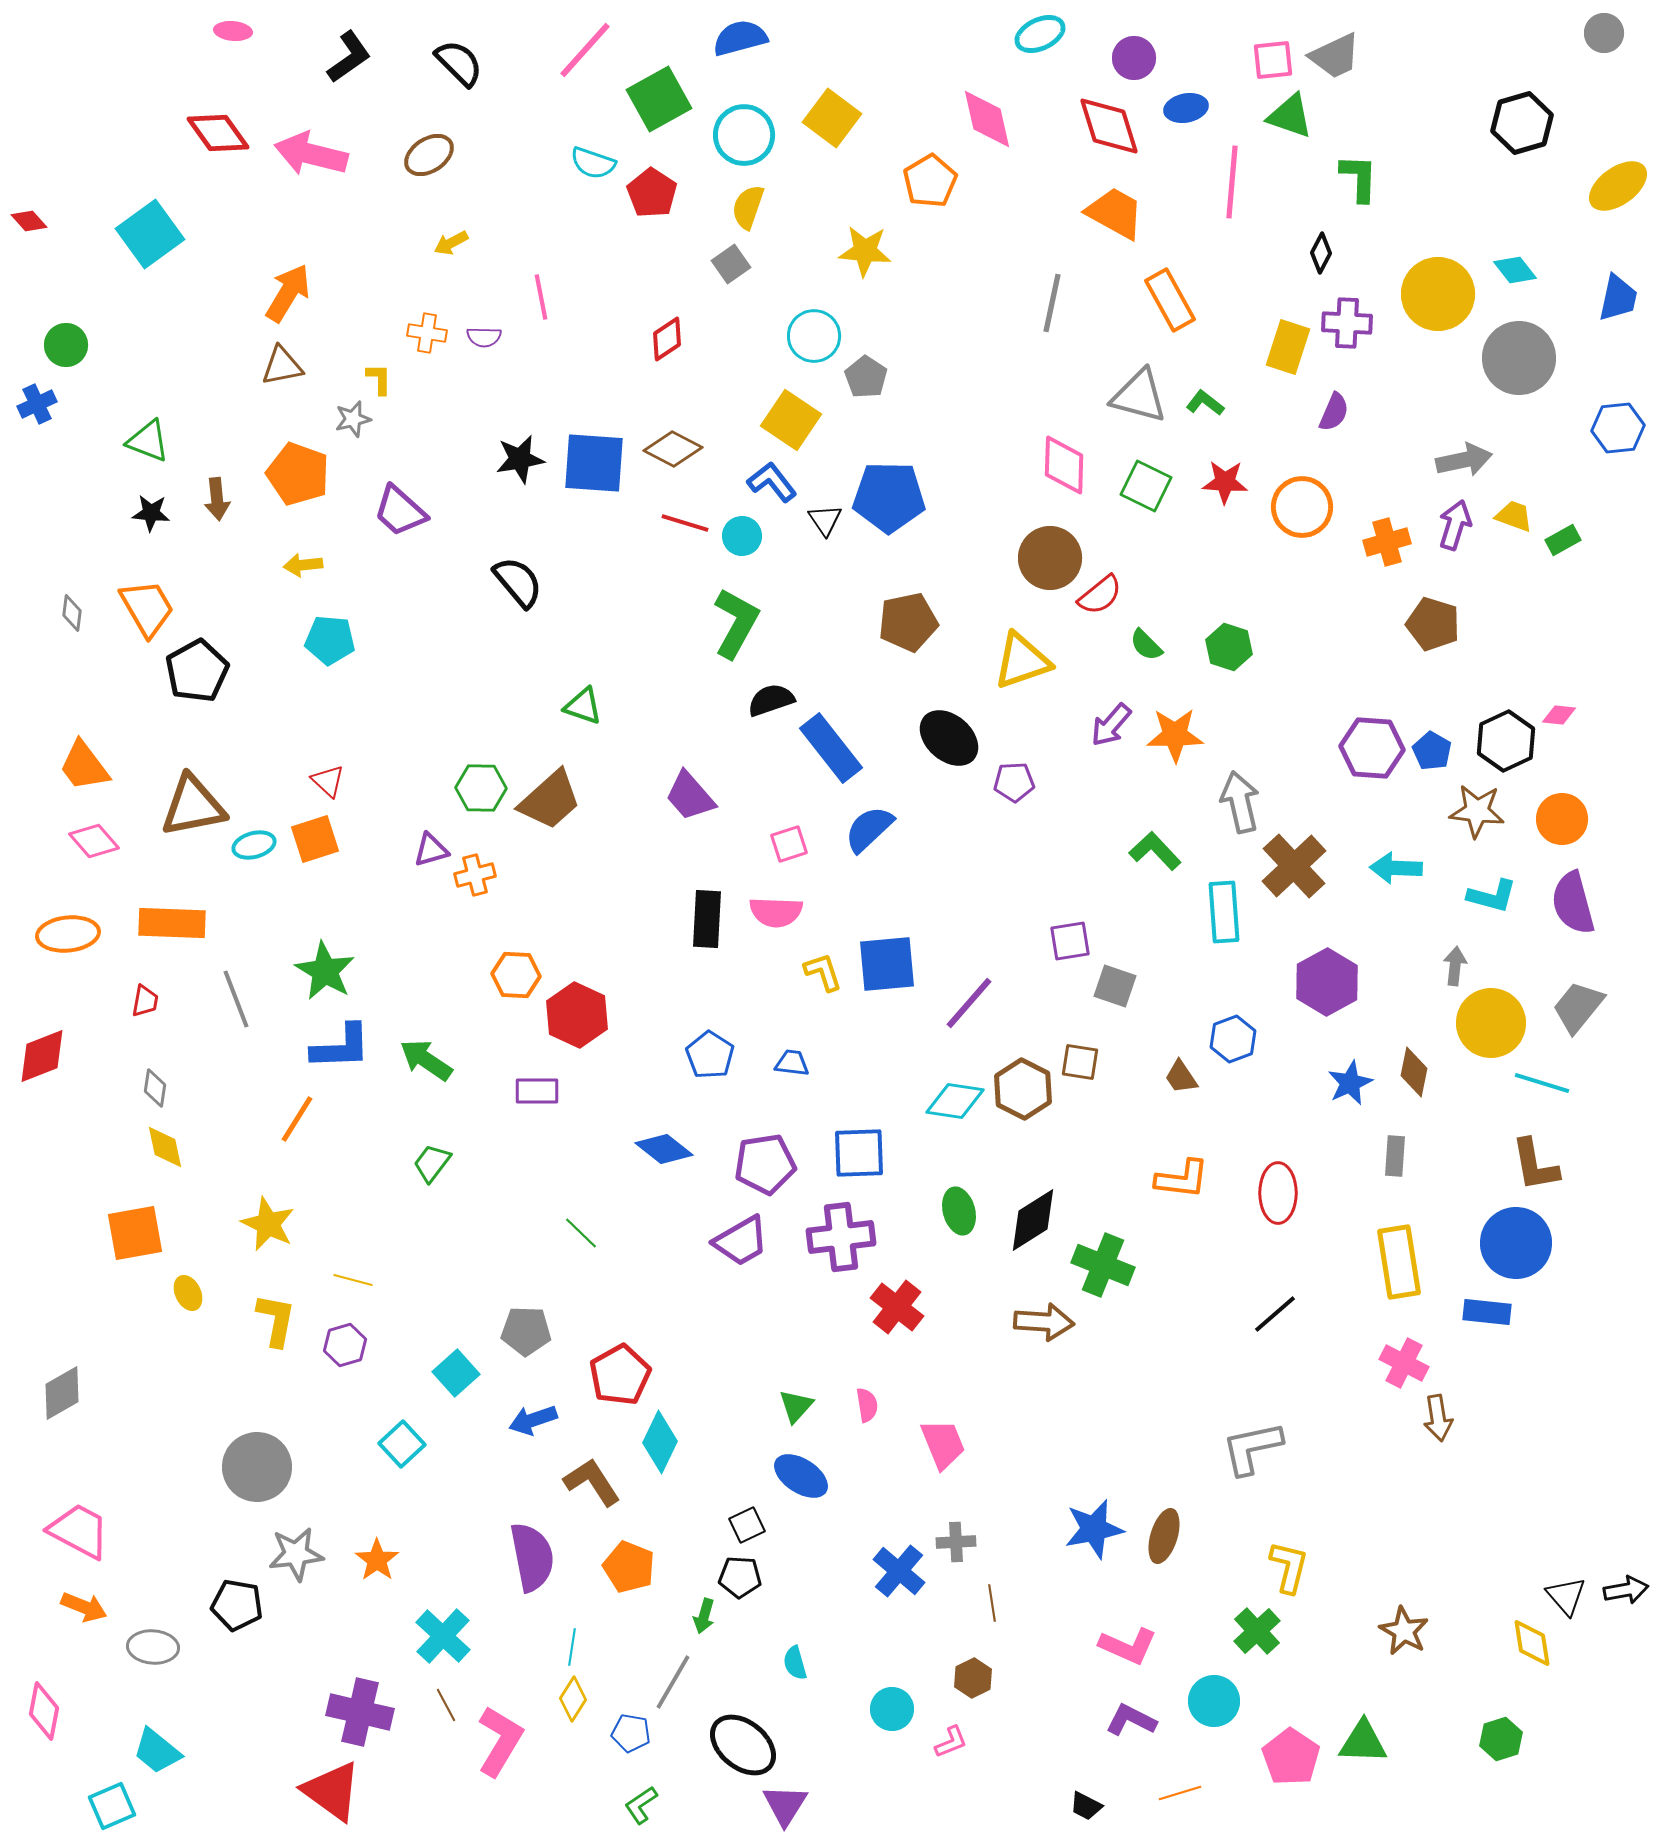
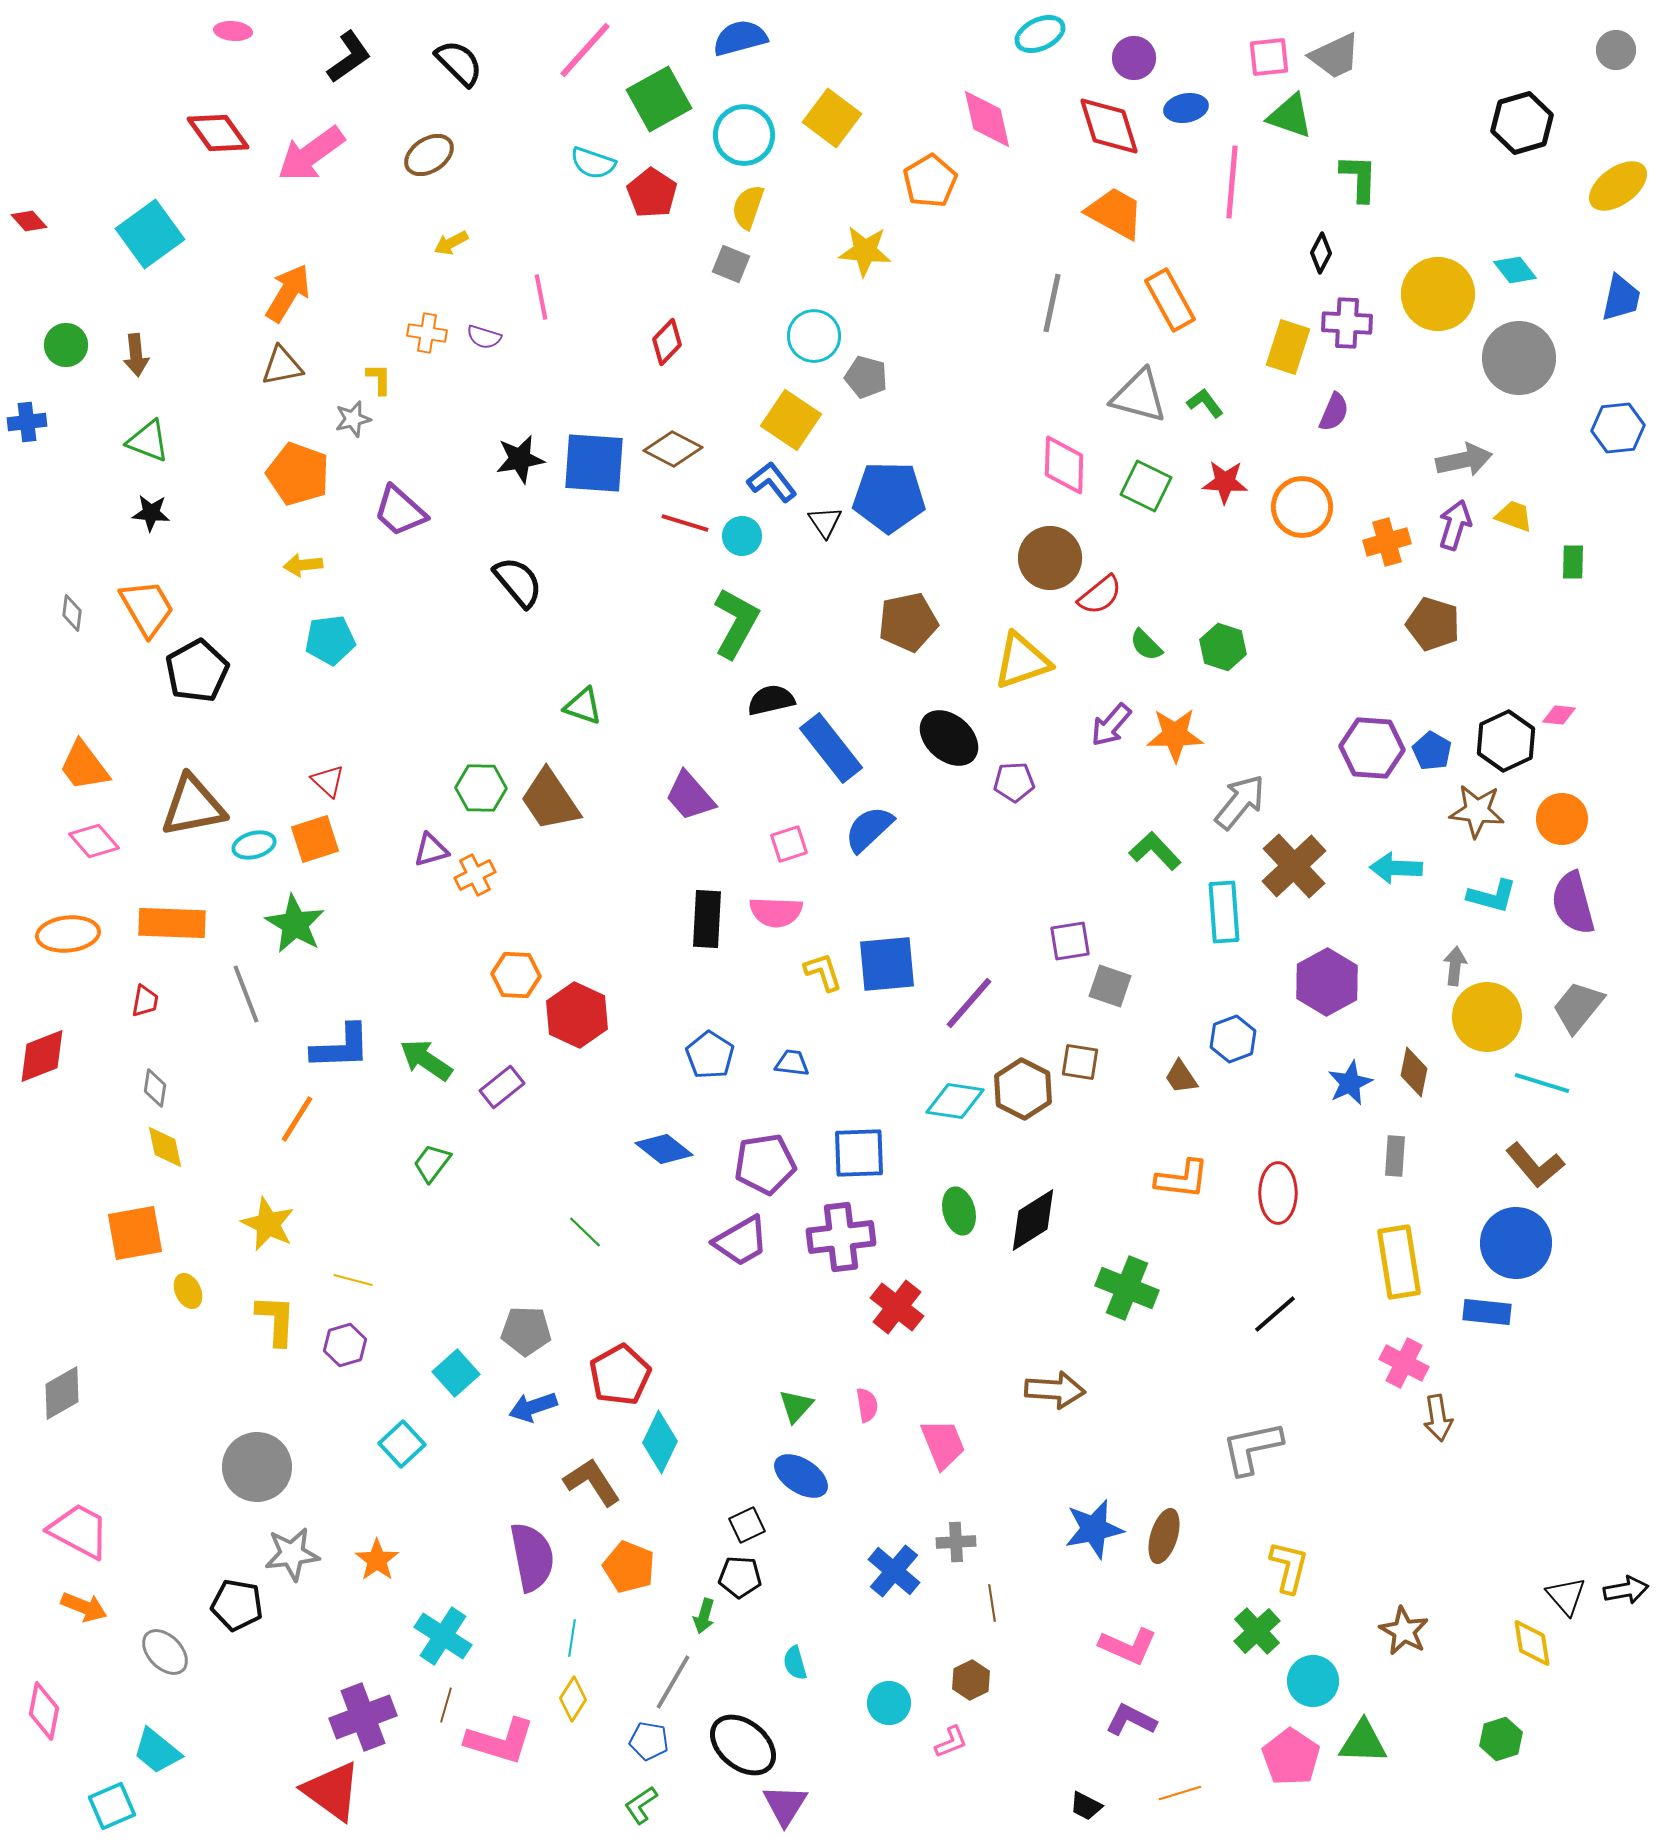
gray circle at (1604, 33): moved 12 px right, 17 px down
pink square at (1273, 60): moved 4 px left, 3 px up
pink arrow at (311, 154): rotated 50 degrees counterclockwise
gray square at (731, 264): rotated 33 degrees counterclockwise
blue trapezoid at (1618, 298): moved 3 px right
purple semicircle at (484, 337): rotated 16 degrees clockwise
red diamond at (667, 339): moved 3 px down; rotated 12 degrees counterclockwise
gray pentagon at (866, 377): rotated 18 degrees counterclockwise
green L-shape at (1205, 403): rotated 15 degrees clockwise
blue cross at (37, 404): moved 10 px left, 18 px down; rotated 18 degrees clockwise
brown arrow at (217, 499): moved 81 px left, 144 px up
black triangle at (825, 520): moved 2 px down
green rectangle at (1563, 540): moved 10 px right, 22 px down; rotated 60 degrees counterclockwise
cyan pentagon at (330, 640): rotated 12 degrees counterclockwise
green hexagon at (1229, 647): moved 6 px left
black semicircle at (771, 700): rotated 6 degrees clockwise
brown trapezoid at (550, 800): rotated 98 degrees clockwise
gray arrow at (1240, 802): rotated 52 degrees clockwise
orange cross at (475, 875): rotated 12 degrees counterclockwise
green star at (325, 971): moved 30 px left, 47 px up
gray square at (1115, 986): moved 5 px left
gray line at (236, 999): moved 10 px right, 5 px up
yellow circle at (1491, 1023): moved 4 px left, 6 px up
purple rectangle at (537, 1091): moved 35 px left, 4 px up; rotated 39 degrees counterclockwise
brown L-shape at (1535, 1165): rotated 30 degrees counterclockwise
green line at (581, 1233): moved 4 px right, 1 px up
green cross at (1103, 1265): moved 24 px right, 23 px down
yellow ellipse at (188, 1293): moved 2 px up
yellow L-shape at (276, 1320): rotated 8 degrees counterclockwise
brown arrow at (1044, 1322): moved 11 px right, 68 px down
blue arrow at (533, 1420): moved 13 px up
gray star at (296, 1554): moved 4 px left
blue cross at (899, 1571): moved 5 px left
cyan cross at (443, 1636): rotated 10 degrees counterclockwise
gray ellipse at (153, 1647): moved 12 px right, 5 px down; rotated 42 degrees clockwise
cyan line at (572, 1647): moved 9 px up
brown hexagon at (973, 1678): moved 2 px left, 2 px down
cyan circle at (1214, 1701): moved 99 px right, 20 px up
brown line at (446, 1705): rotated 44 degrees clockwise
cyan circle at (892, 1709): moved 3 px left, 6 px up
purple cross at (360, 1712): moved 3 px right, 5 px down; rotated 34 degrees counterclockwise
blue pentagon at (631, 1733): moved 18 px right, 8 px down
pink L-shape at (500, 1741): rotated 76 degrees clockwise
